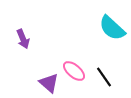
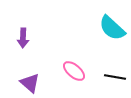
purple arrow: moved 1 px up; rotated 24 degrees clockwise
black line: moved 11 px right; rotated 45 degrees counterclockwise
purple triangle: moved 19 px left
